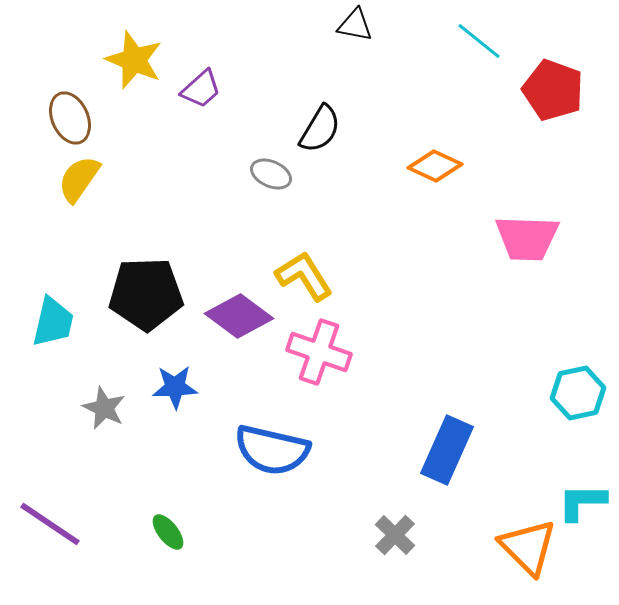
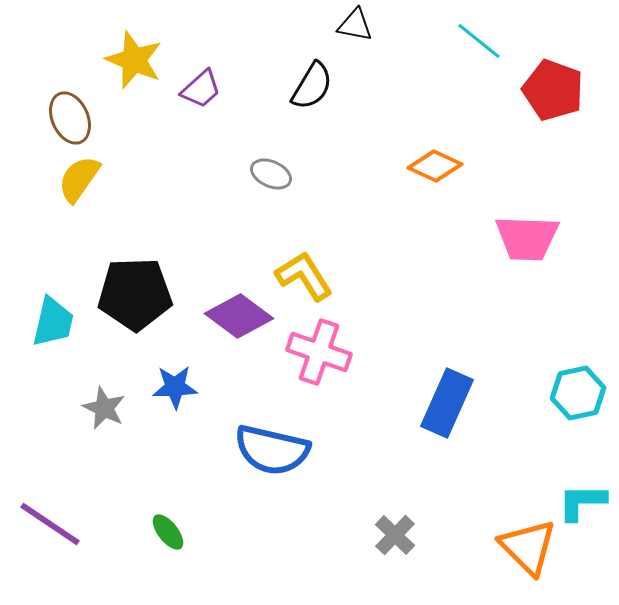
black semicircle: moved 8 px left, 43 px up
black pentagon: moved 11 px left
blue rectangle: moved 47 px up
